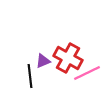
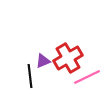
red cross: rotated 32 degrees clockwise
pink line: moved 4 px down
